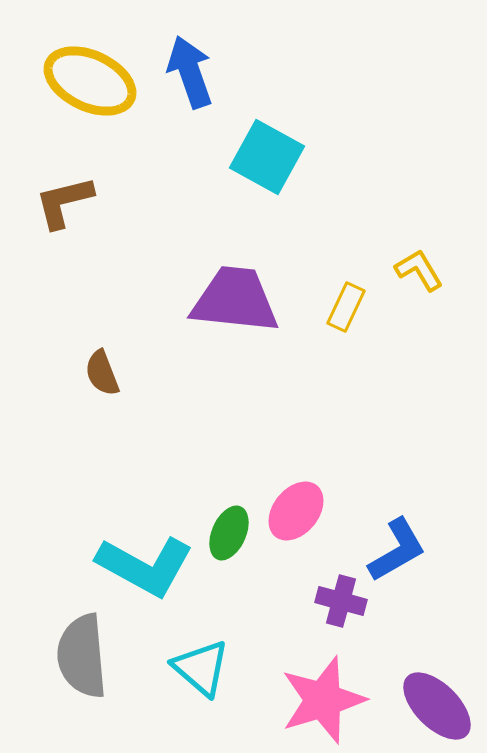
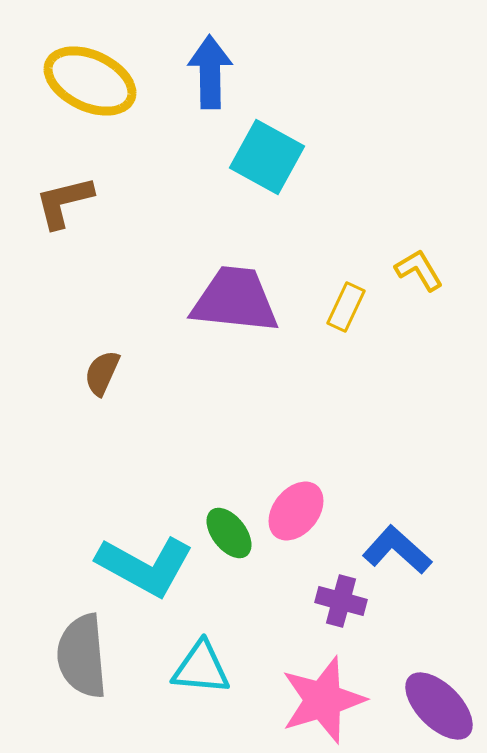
blue arrow: moved 20 px right; rotated 18 degrees clockwise
brown semicircle: rotated 45 degrees clockwise
green ellipse: rotated 62 degrees counterclockwise
blue L-shape: rotated 108 degrees counterclockwise
cyan triangle: rotated 36 degrees counterclockwise
purple ellipse: moved 2 px right
